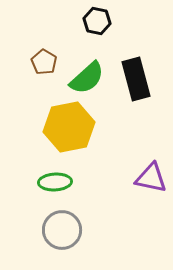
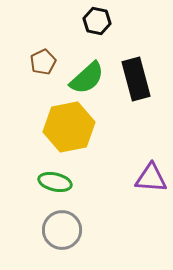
brown pentagon: moved 1 px left; rotated 15 degrees clockwise
purple triangle: rotated 8 degrees counterclockwise
green ellipse: rotated 16 degrees clockwise
